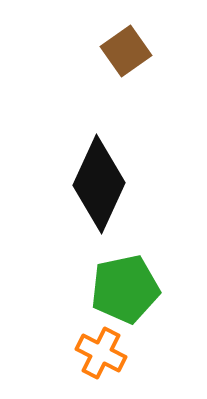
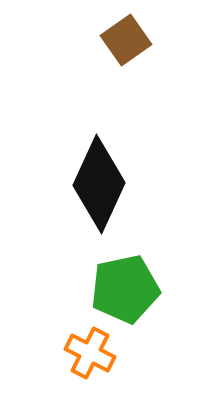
brown square: moved 11 px up
orange cross: moved 11 px left
